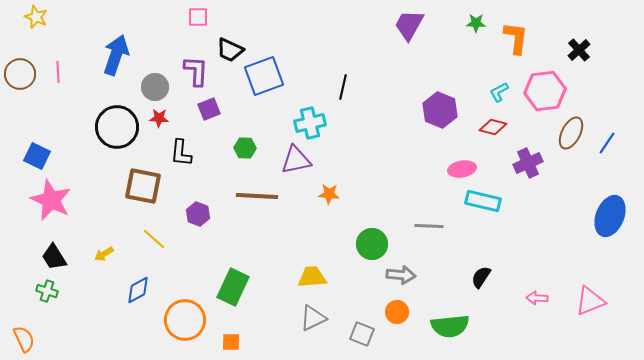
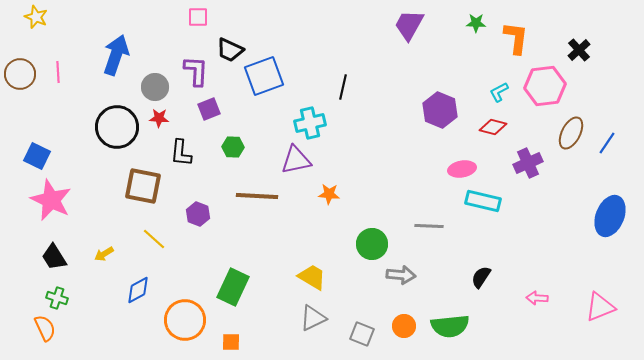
pink hexagon at (545, 91): moved 5 px up
green hexagon at (245, 148): moved 12 px left, 1 px up
yellow trapezoid at (312, 277): rotated 36 degrees clockwise
green cross at (47, 291): moved 10 px right, 7 px down
pink triangle at (590, 301): moved 10 px right, 6 px down
orange circle at (397, 312): moved 7 px right, 14 px down
orange semicircle at (24, 339): moved 21 px right, 11 px up
